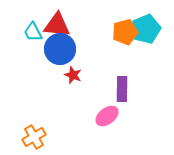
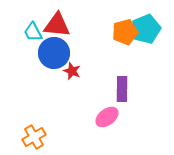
blue circle: moved 6 px left, 4 px down
red star: moved 1 px left, 4 px up
pink ellipse: moved 1 px down
